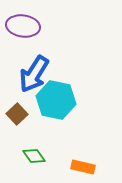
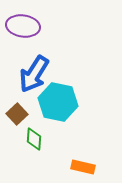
cyan hexagon: moved 2 px right, 2 px down
green diamond: moved 17 px up; rotated 40 degrees clockwise
